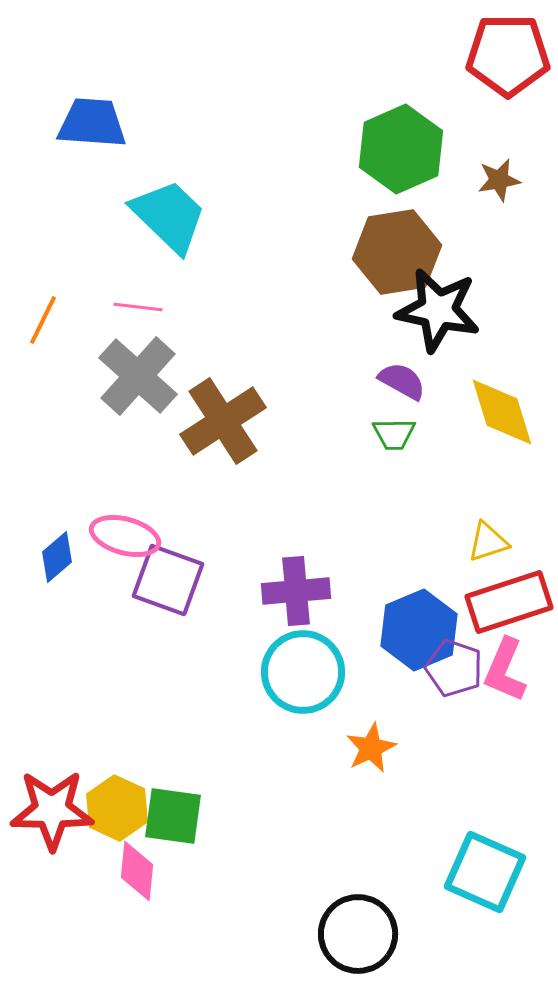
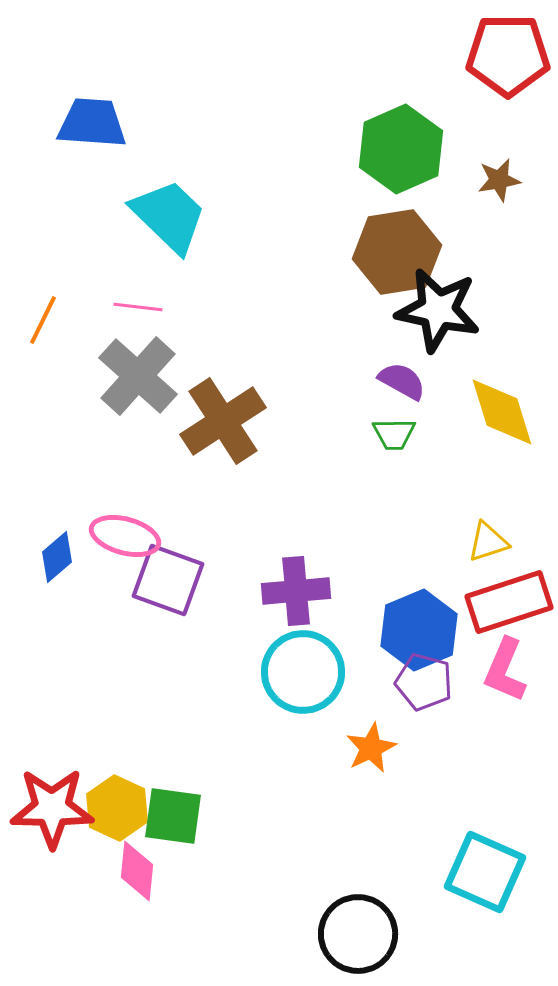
purple pentagon: moved 30 px left, 14 px down; rotated 4 degrees counterclockwise
red star: moved 2 px up
